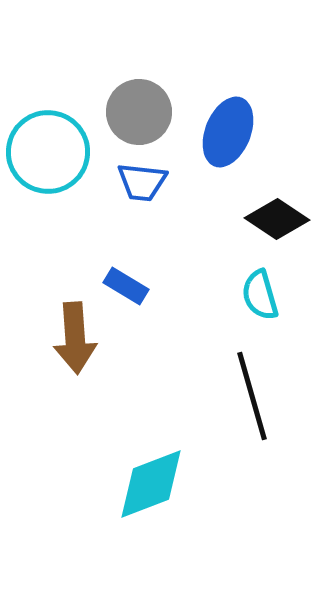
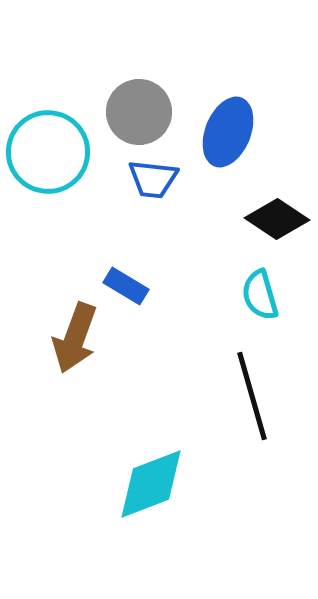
blue trapezoid: moved 11 px right, 3 px up
brown arrow: rotated 24 degrees clockwise
